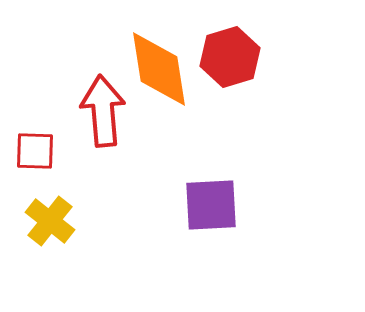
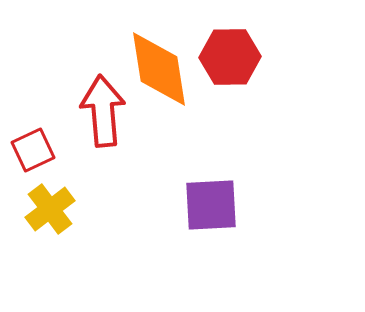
red hexagon: rotated 16 degrees clockwise
red square: moved 2 px left, 1 px up; rotated 27 degrees counterclockwise
yellow cross: moved 12 px up; rotated 15 degrees clockwise
